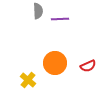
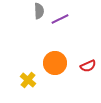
gray semicircle: moved 1 px right
purple line: rotated 24 degrees counterclockwise
